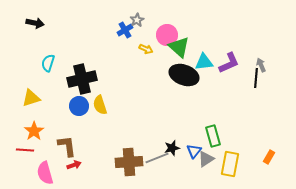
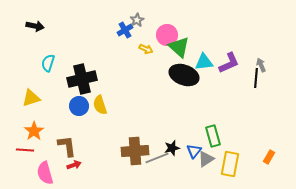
black arrow: moved 3 px down
brown cross: moved 6 px right, 11 px up
